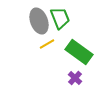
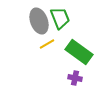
purple cross: rotated 32 degrees counterclockwise
